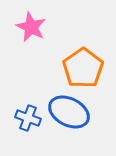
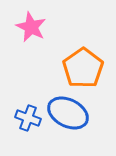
blue ellipse: moved 1 px left, 1 px down
